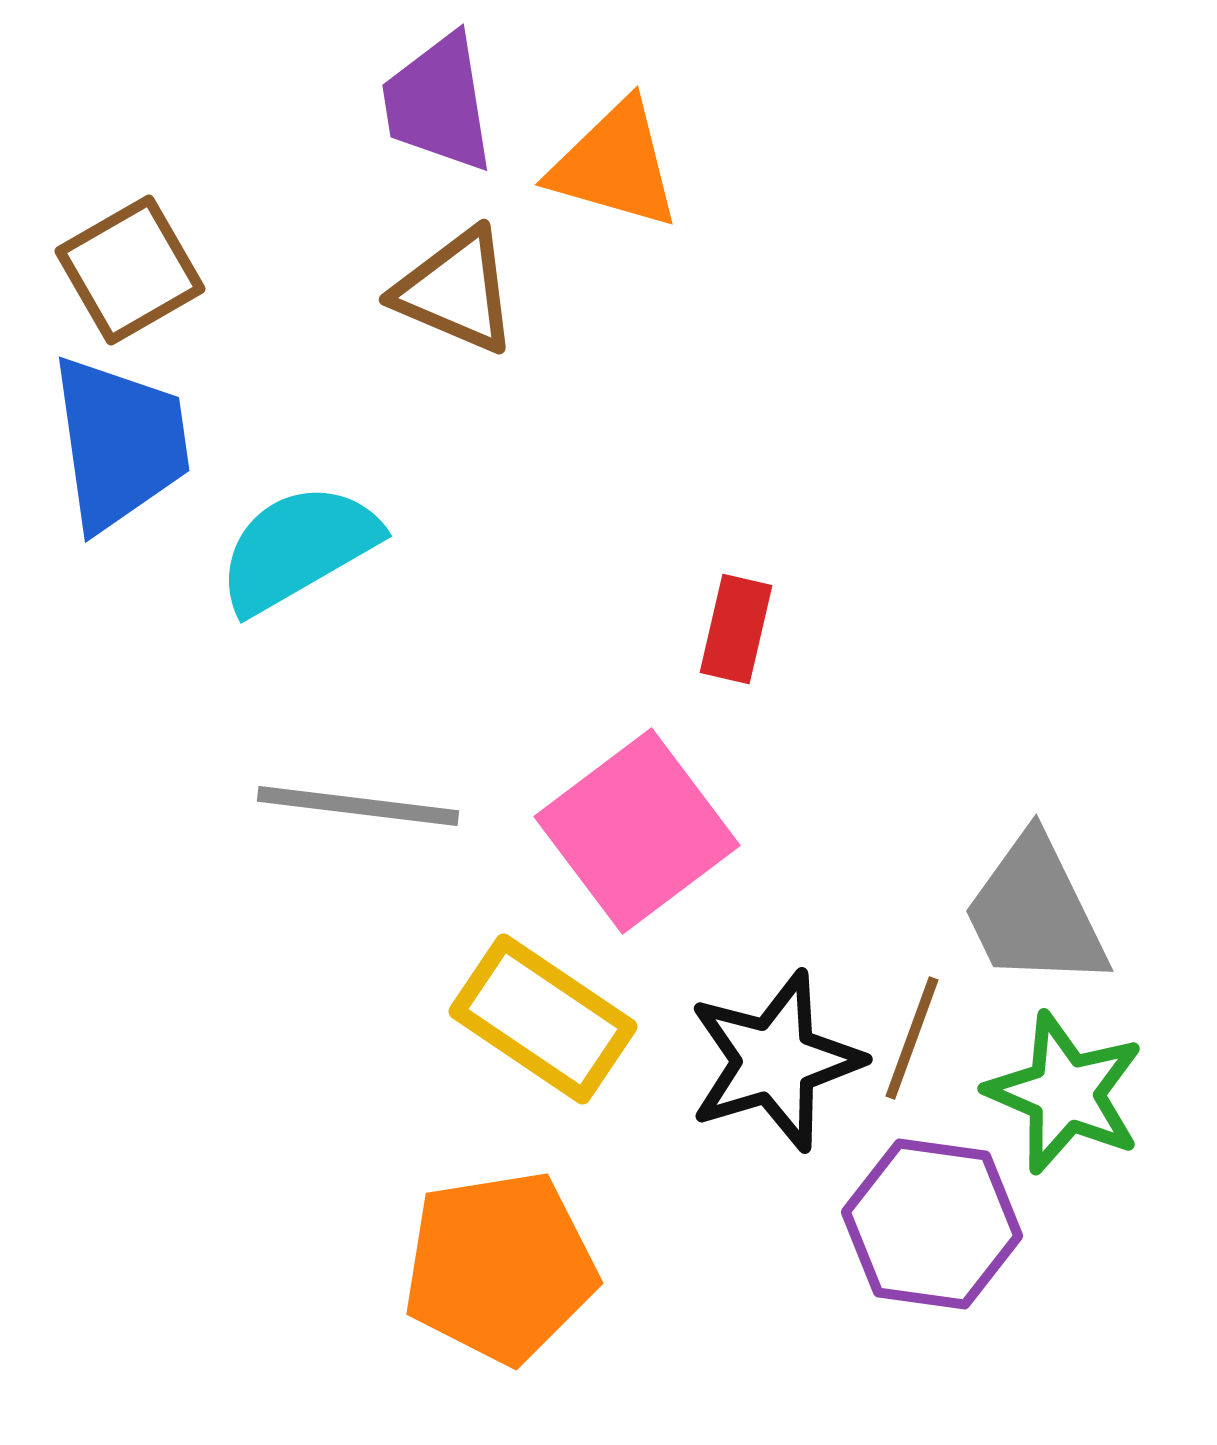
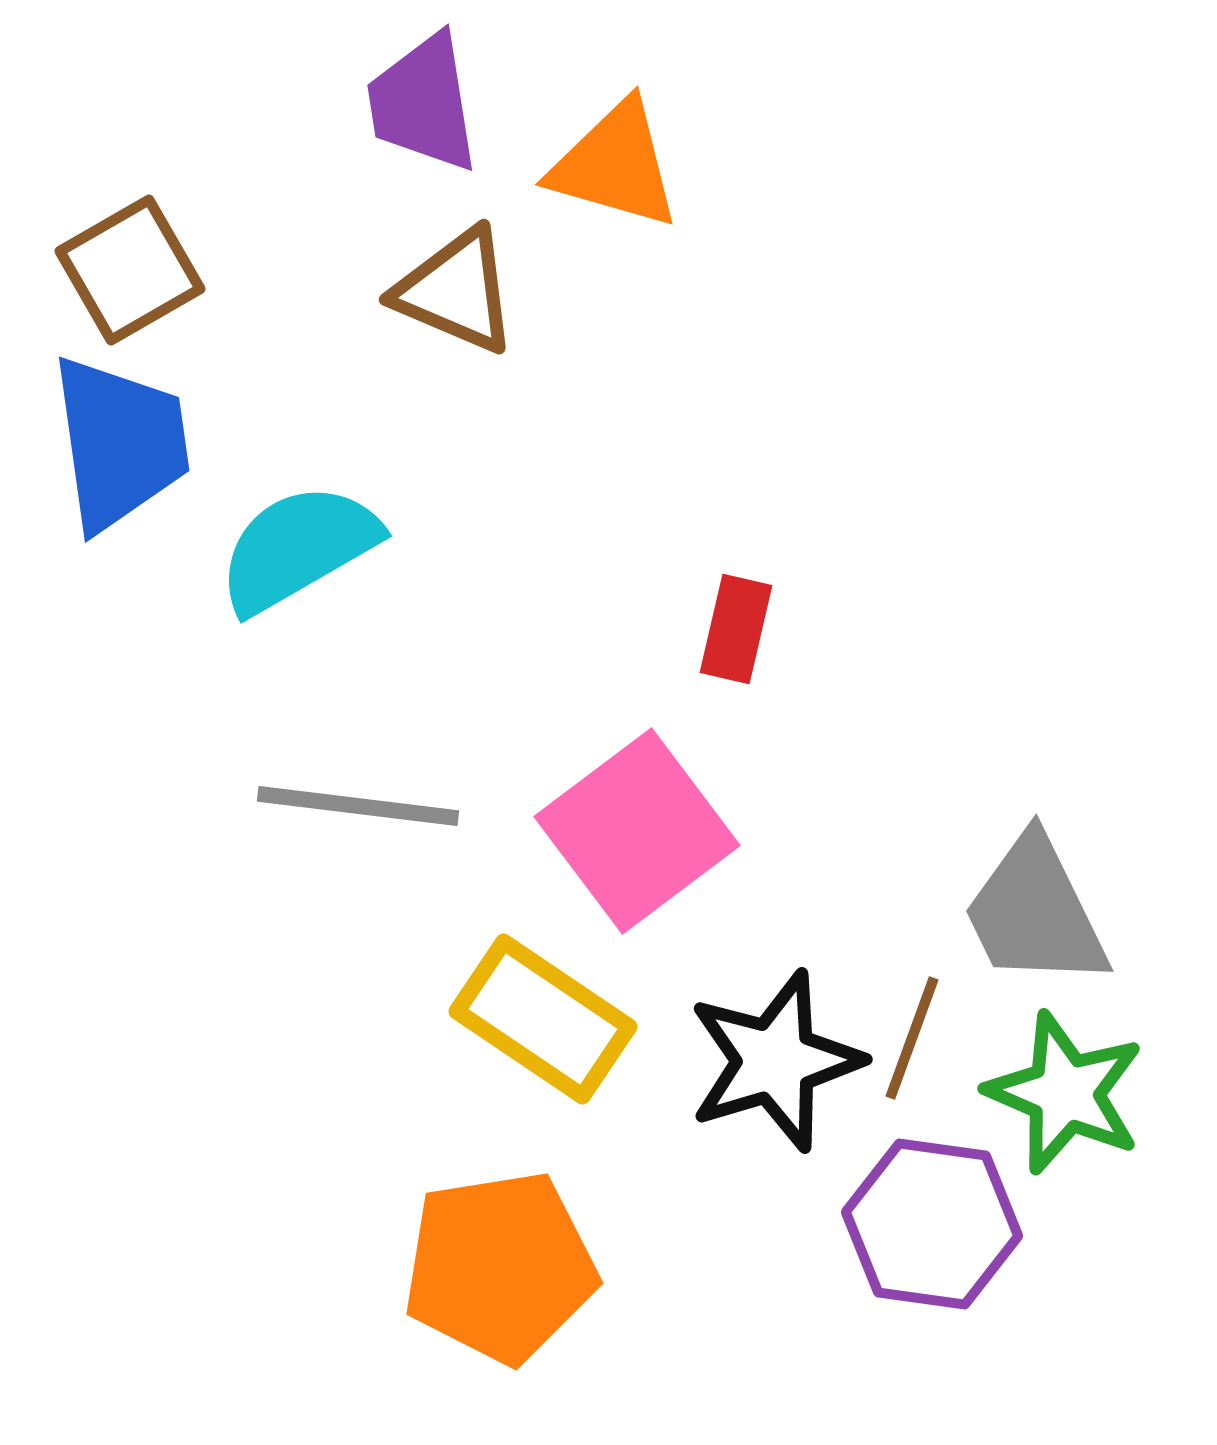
purple trapezoid: moved 15 px left
